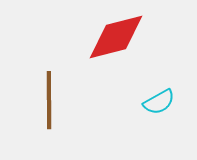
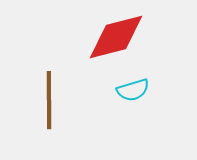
cyan semicircle: moved 26 px left, 12 px up; rotated 12 degrees clockwise
